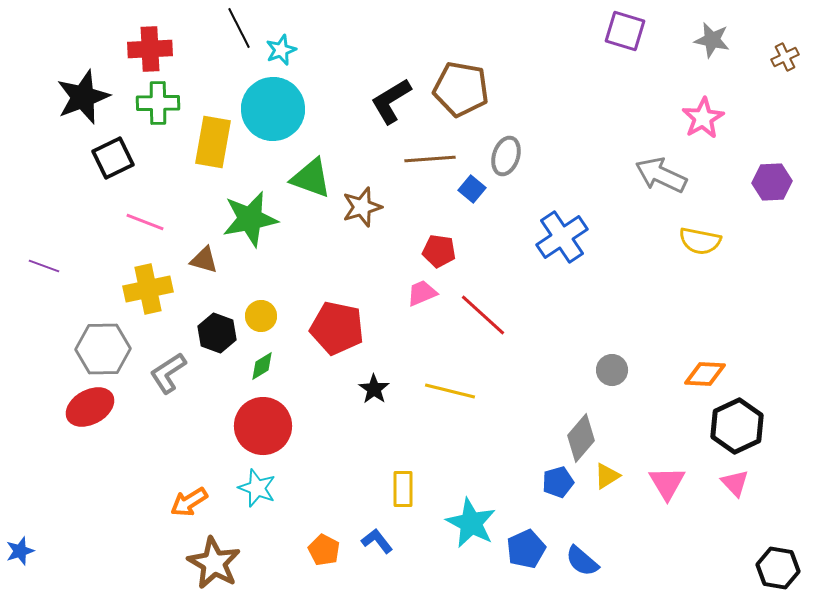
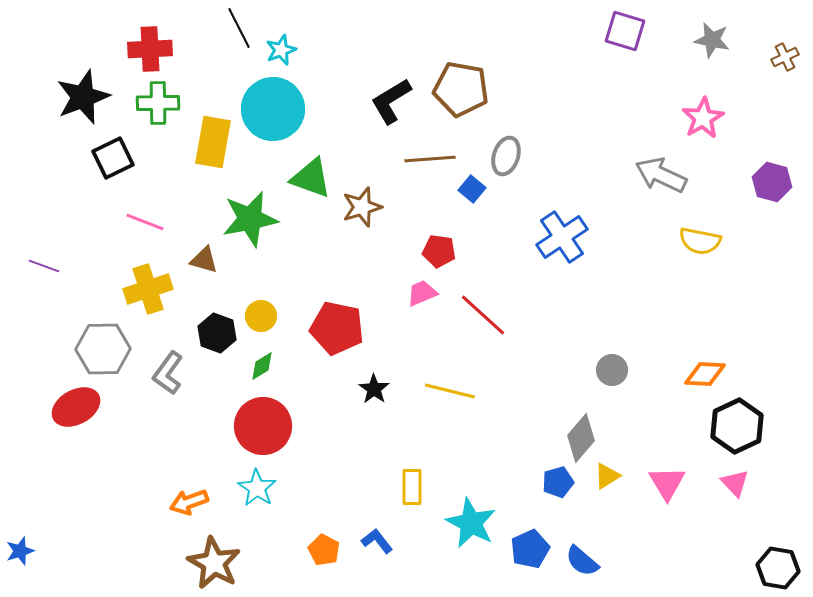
purple hexagon at (772, 182): rotated 18 degrees clockwise
yellow cross at (148, 289): rotated 6 degrees counterclockwise
gray L-shape at (168, 373): rotated 21 degrees counterclockwise
red ellipse at (90, 407): moved 14 px left
cyan star at (257, 488): rotated 12 degrees clockwise
yellow rectangle at (403, 489): moved 9 px right, 2 px up
orange arrow at (189, 502): rotated 12 degrees clockwise
blue pentagon at (526, 549): moved 4 px right
